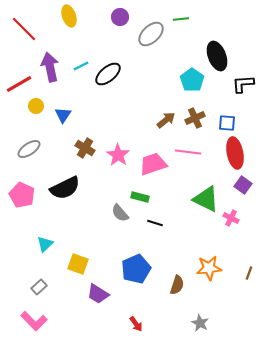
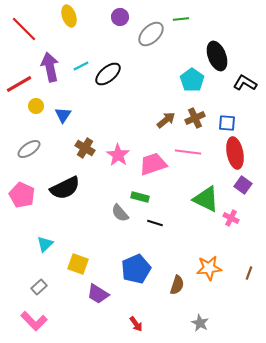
black L-shape at (243, 84): moved 2 px right, 1 px up; rotated 35 degrees clockwise
